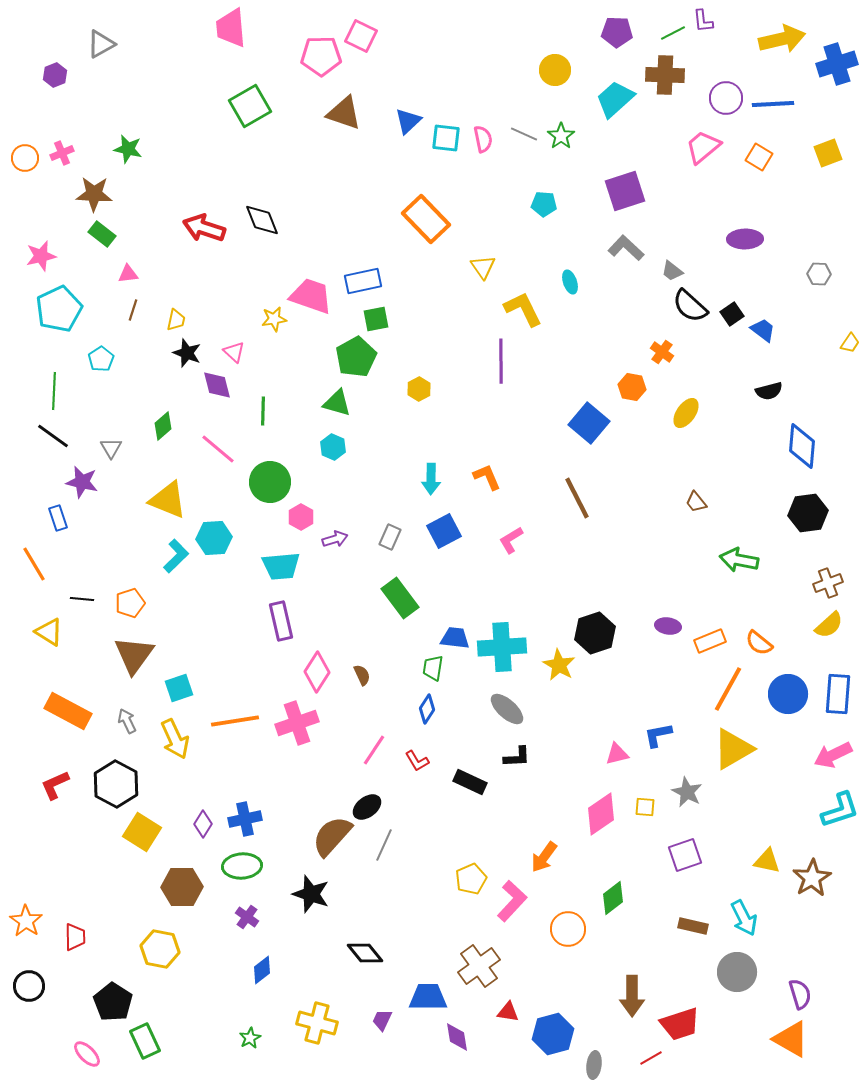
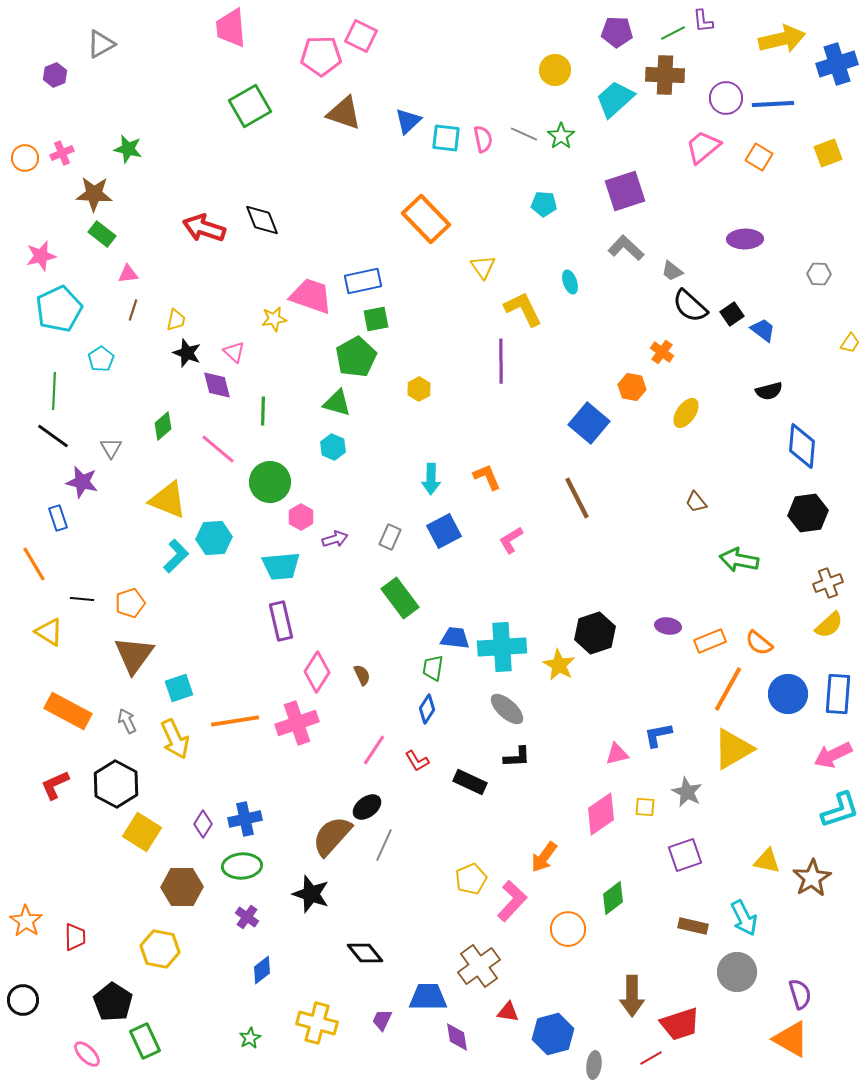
black circle at (29, 986): moved 6 px left, 14 px down
